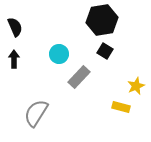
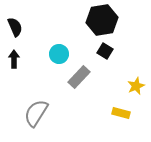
yellow rectangle: moved 6 px down
